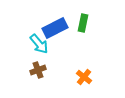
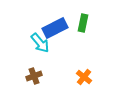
cyan arrow: moved 1 px right, 1 px up
brown cross: moved 4 px left, 6 px down
